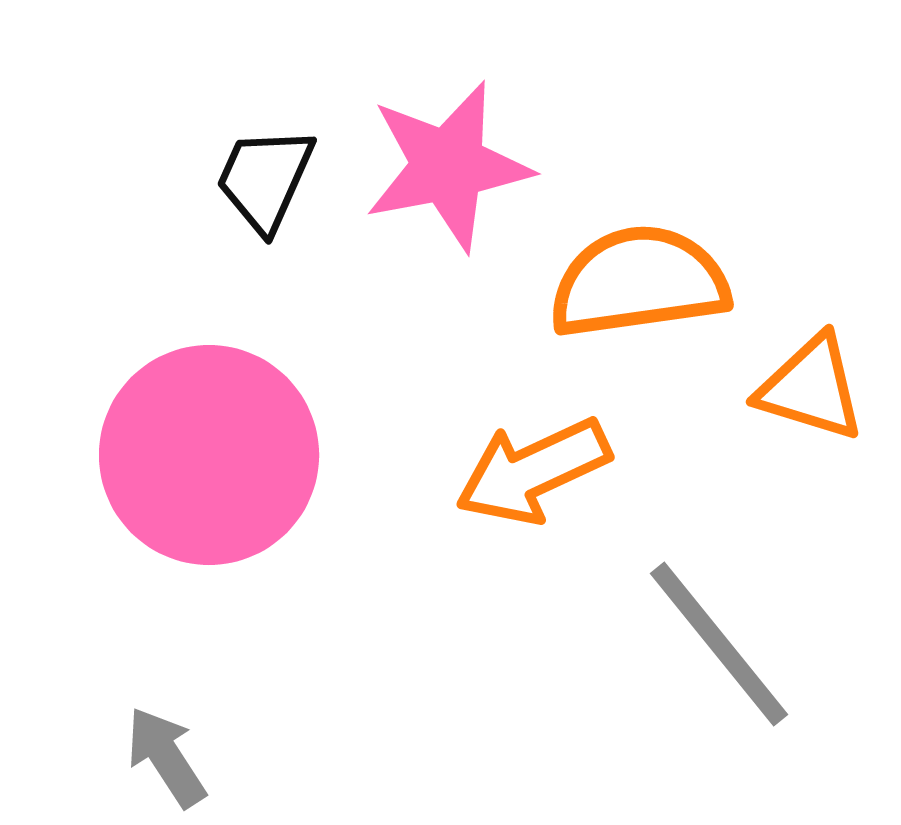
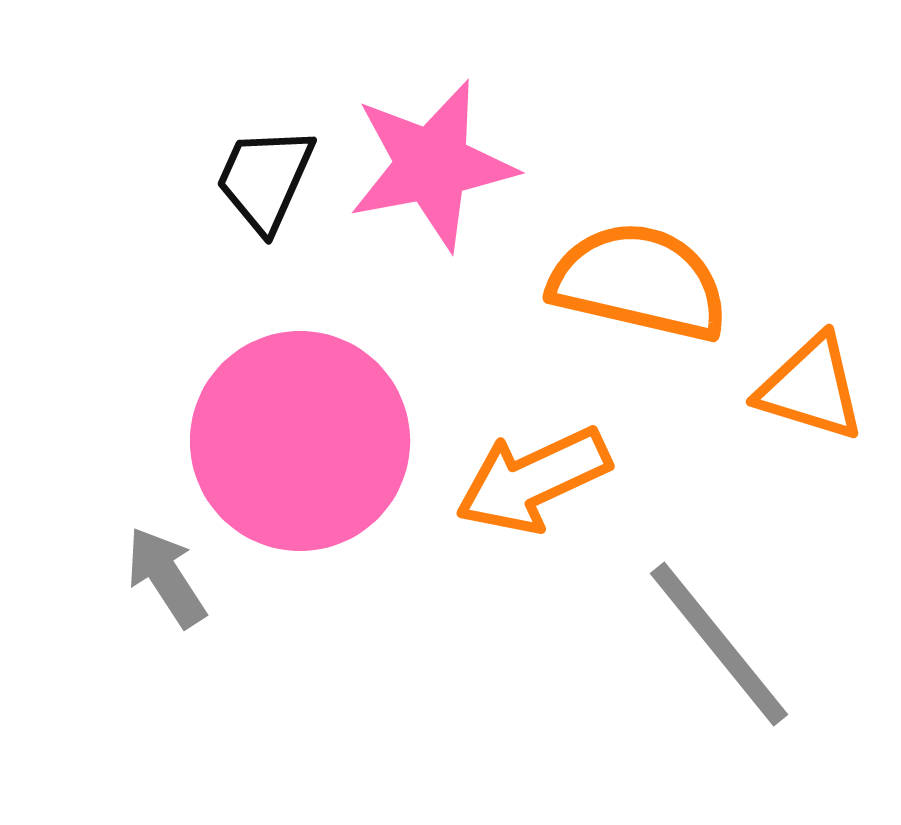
pink star: moved 16 px left, 1 px up
orange semicircle: rotated 21 degrees clockwise
pink circle: moved 91 px right, 14 px up
orange arrow: moved 9 px down
gray arrow: moved 180 px up
